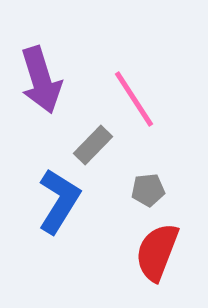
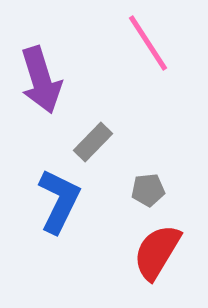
pink line: moved 14 px right, 56 px up
gray rectangle: moved 3 px up
blue L-shape: rotated 6 degrees counterclockwise
red semicircle: rotated 10 degrees clockwise
